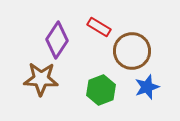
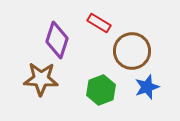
red rectangle: moved 4 px up
purple diamond: rotated 15 degrees counterclockwise
